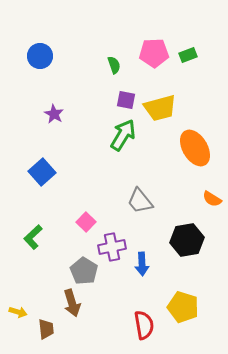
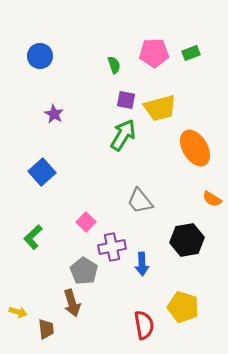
green rectangle: moved 3 px right, 2 px up
